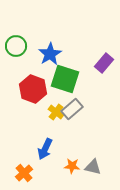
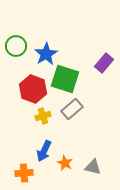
blue star: moved 4 px left
yellow cross: moved 13 px left, 4 px down; rotated 35 degrees clockwise
blue arrow: moved 1 px left, 2 px down
orange star: moved 7 px left, 3 px up; rotated 21 degrees clockwise
orange cross: rotated 36 degrees clockwise
